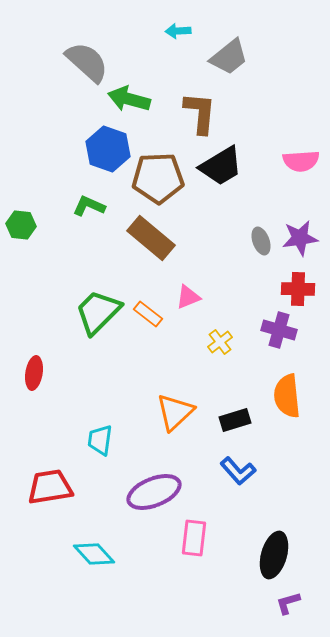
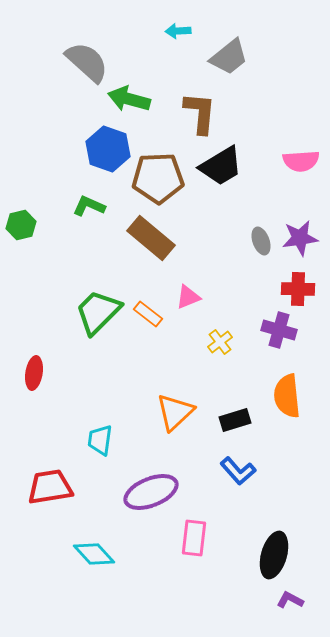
green hexagon: rotated 20 degrees counterclockwise
purple ellipse: moved 3 px left
purple L-shape: moved 2 px right, 3 px up; rotated 44 degrees clockwise
